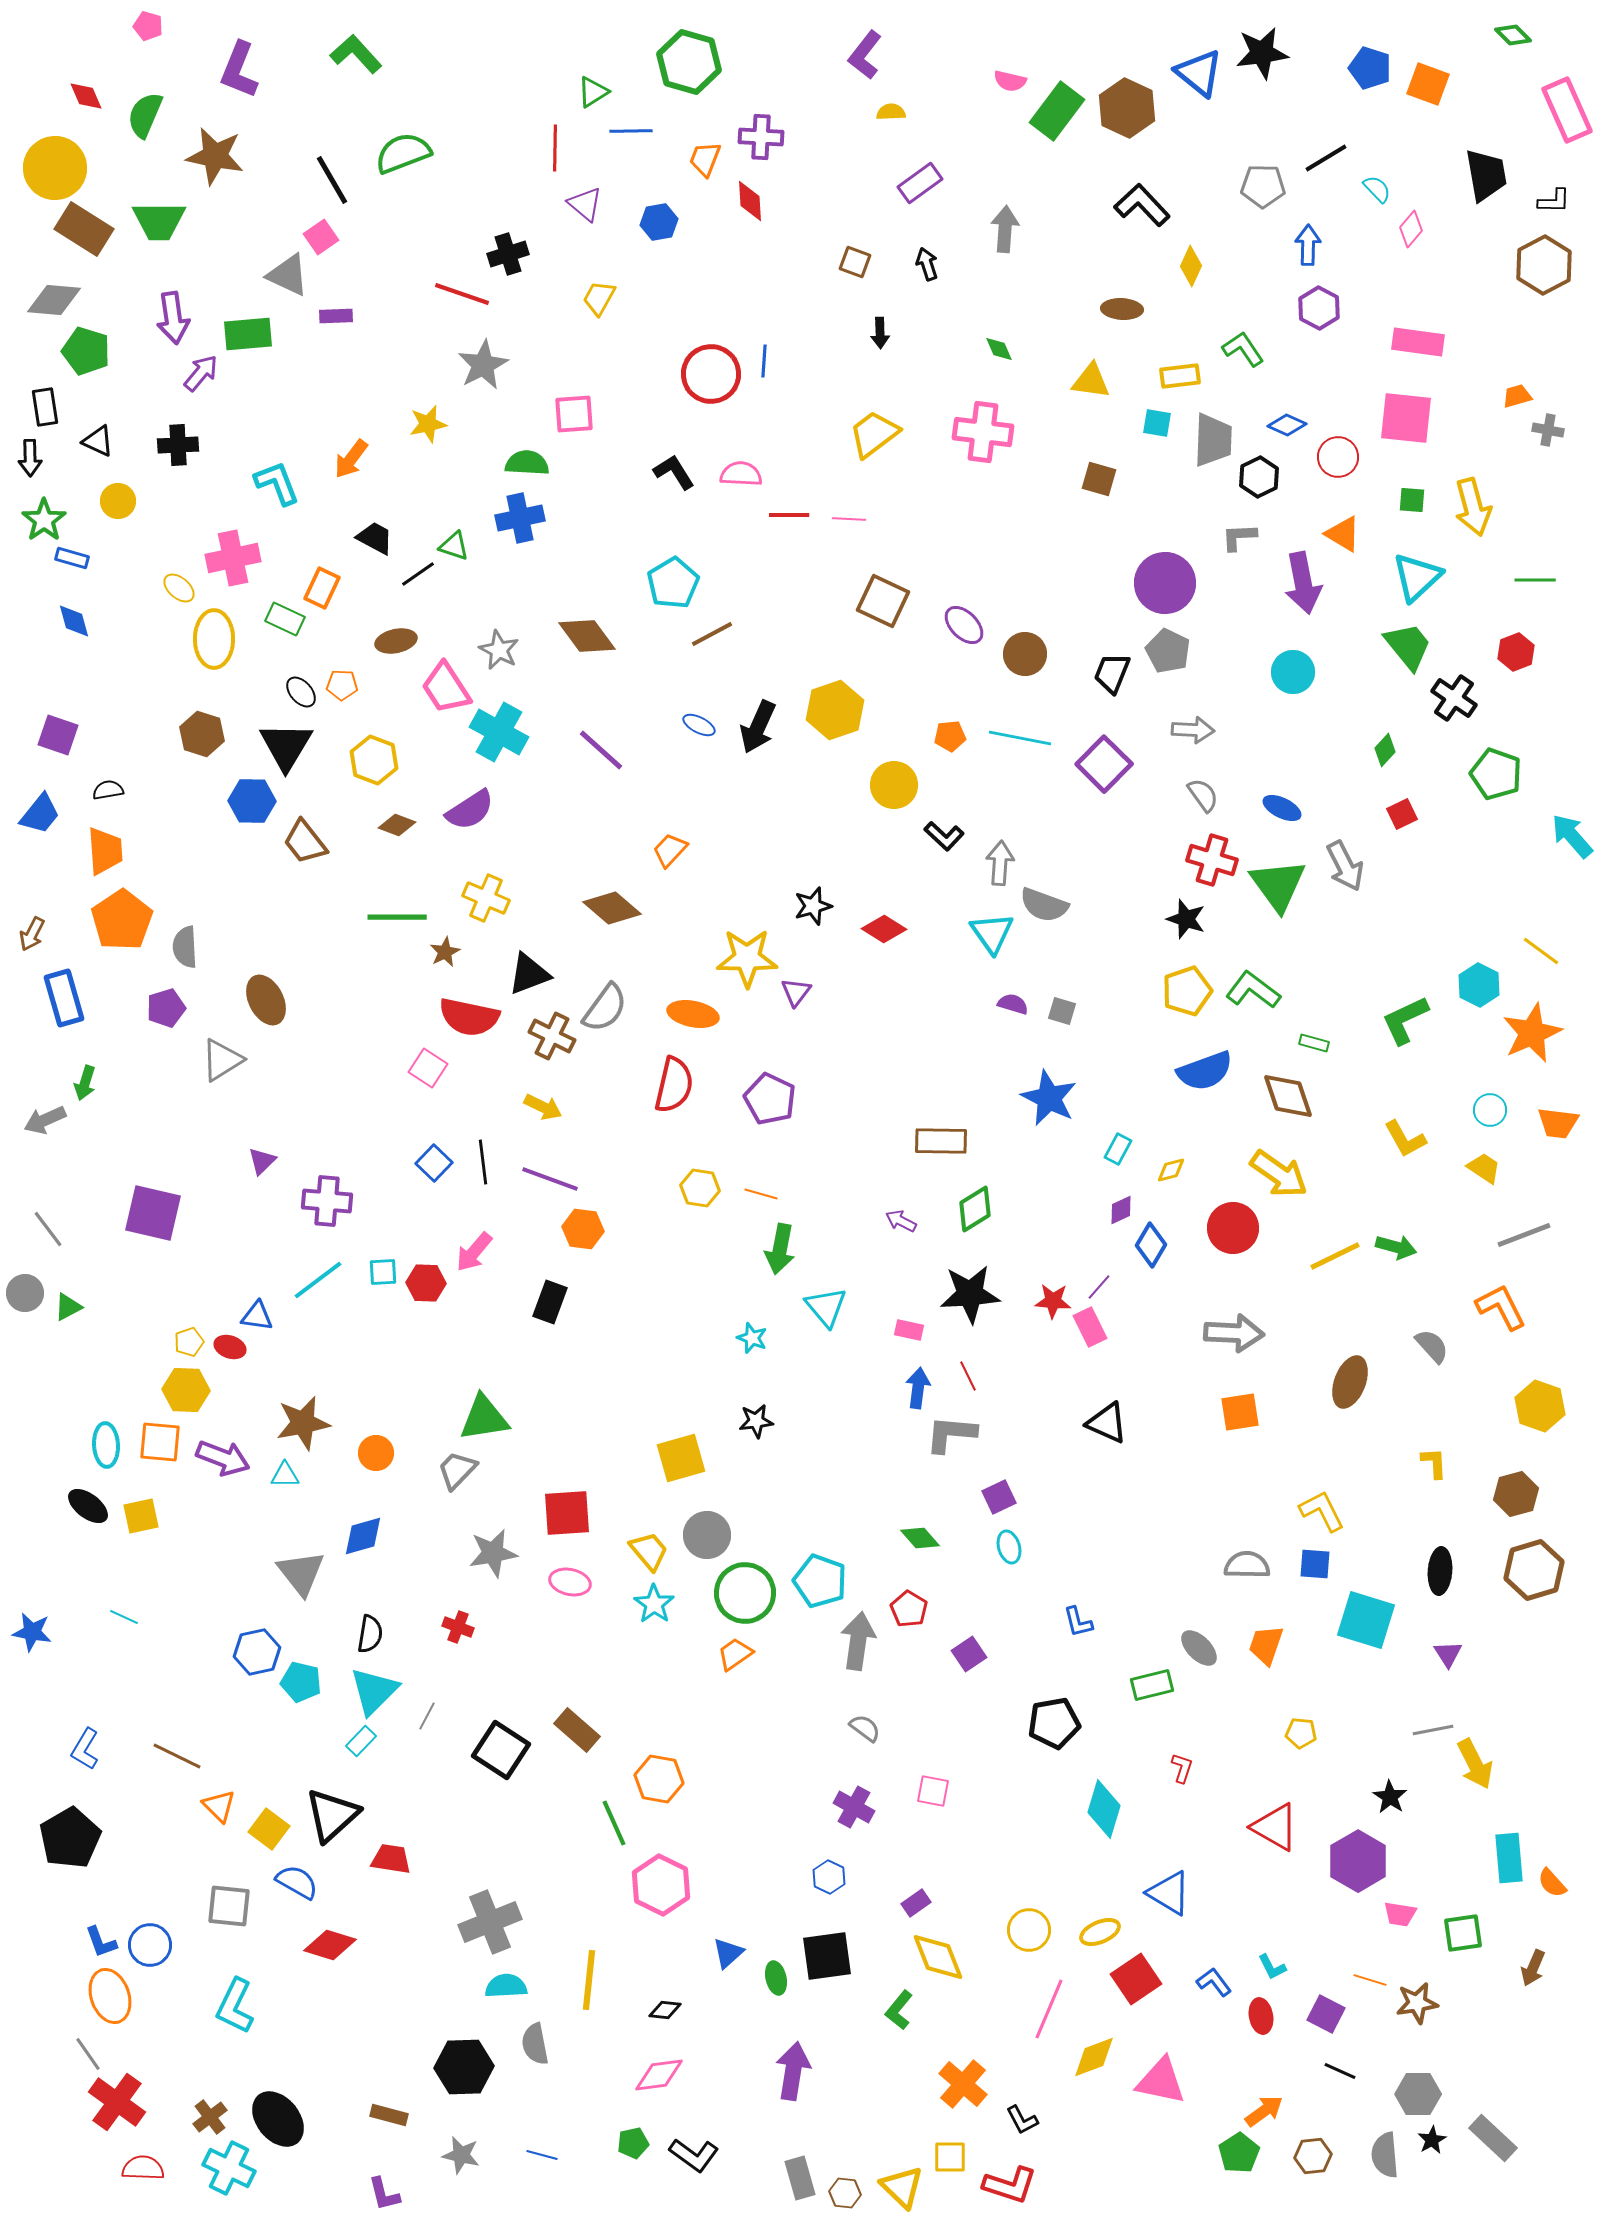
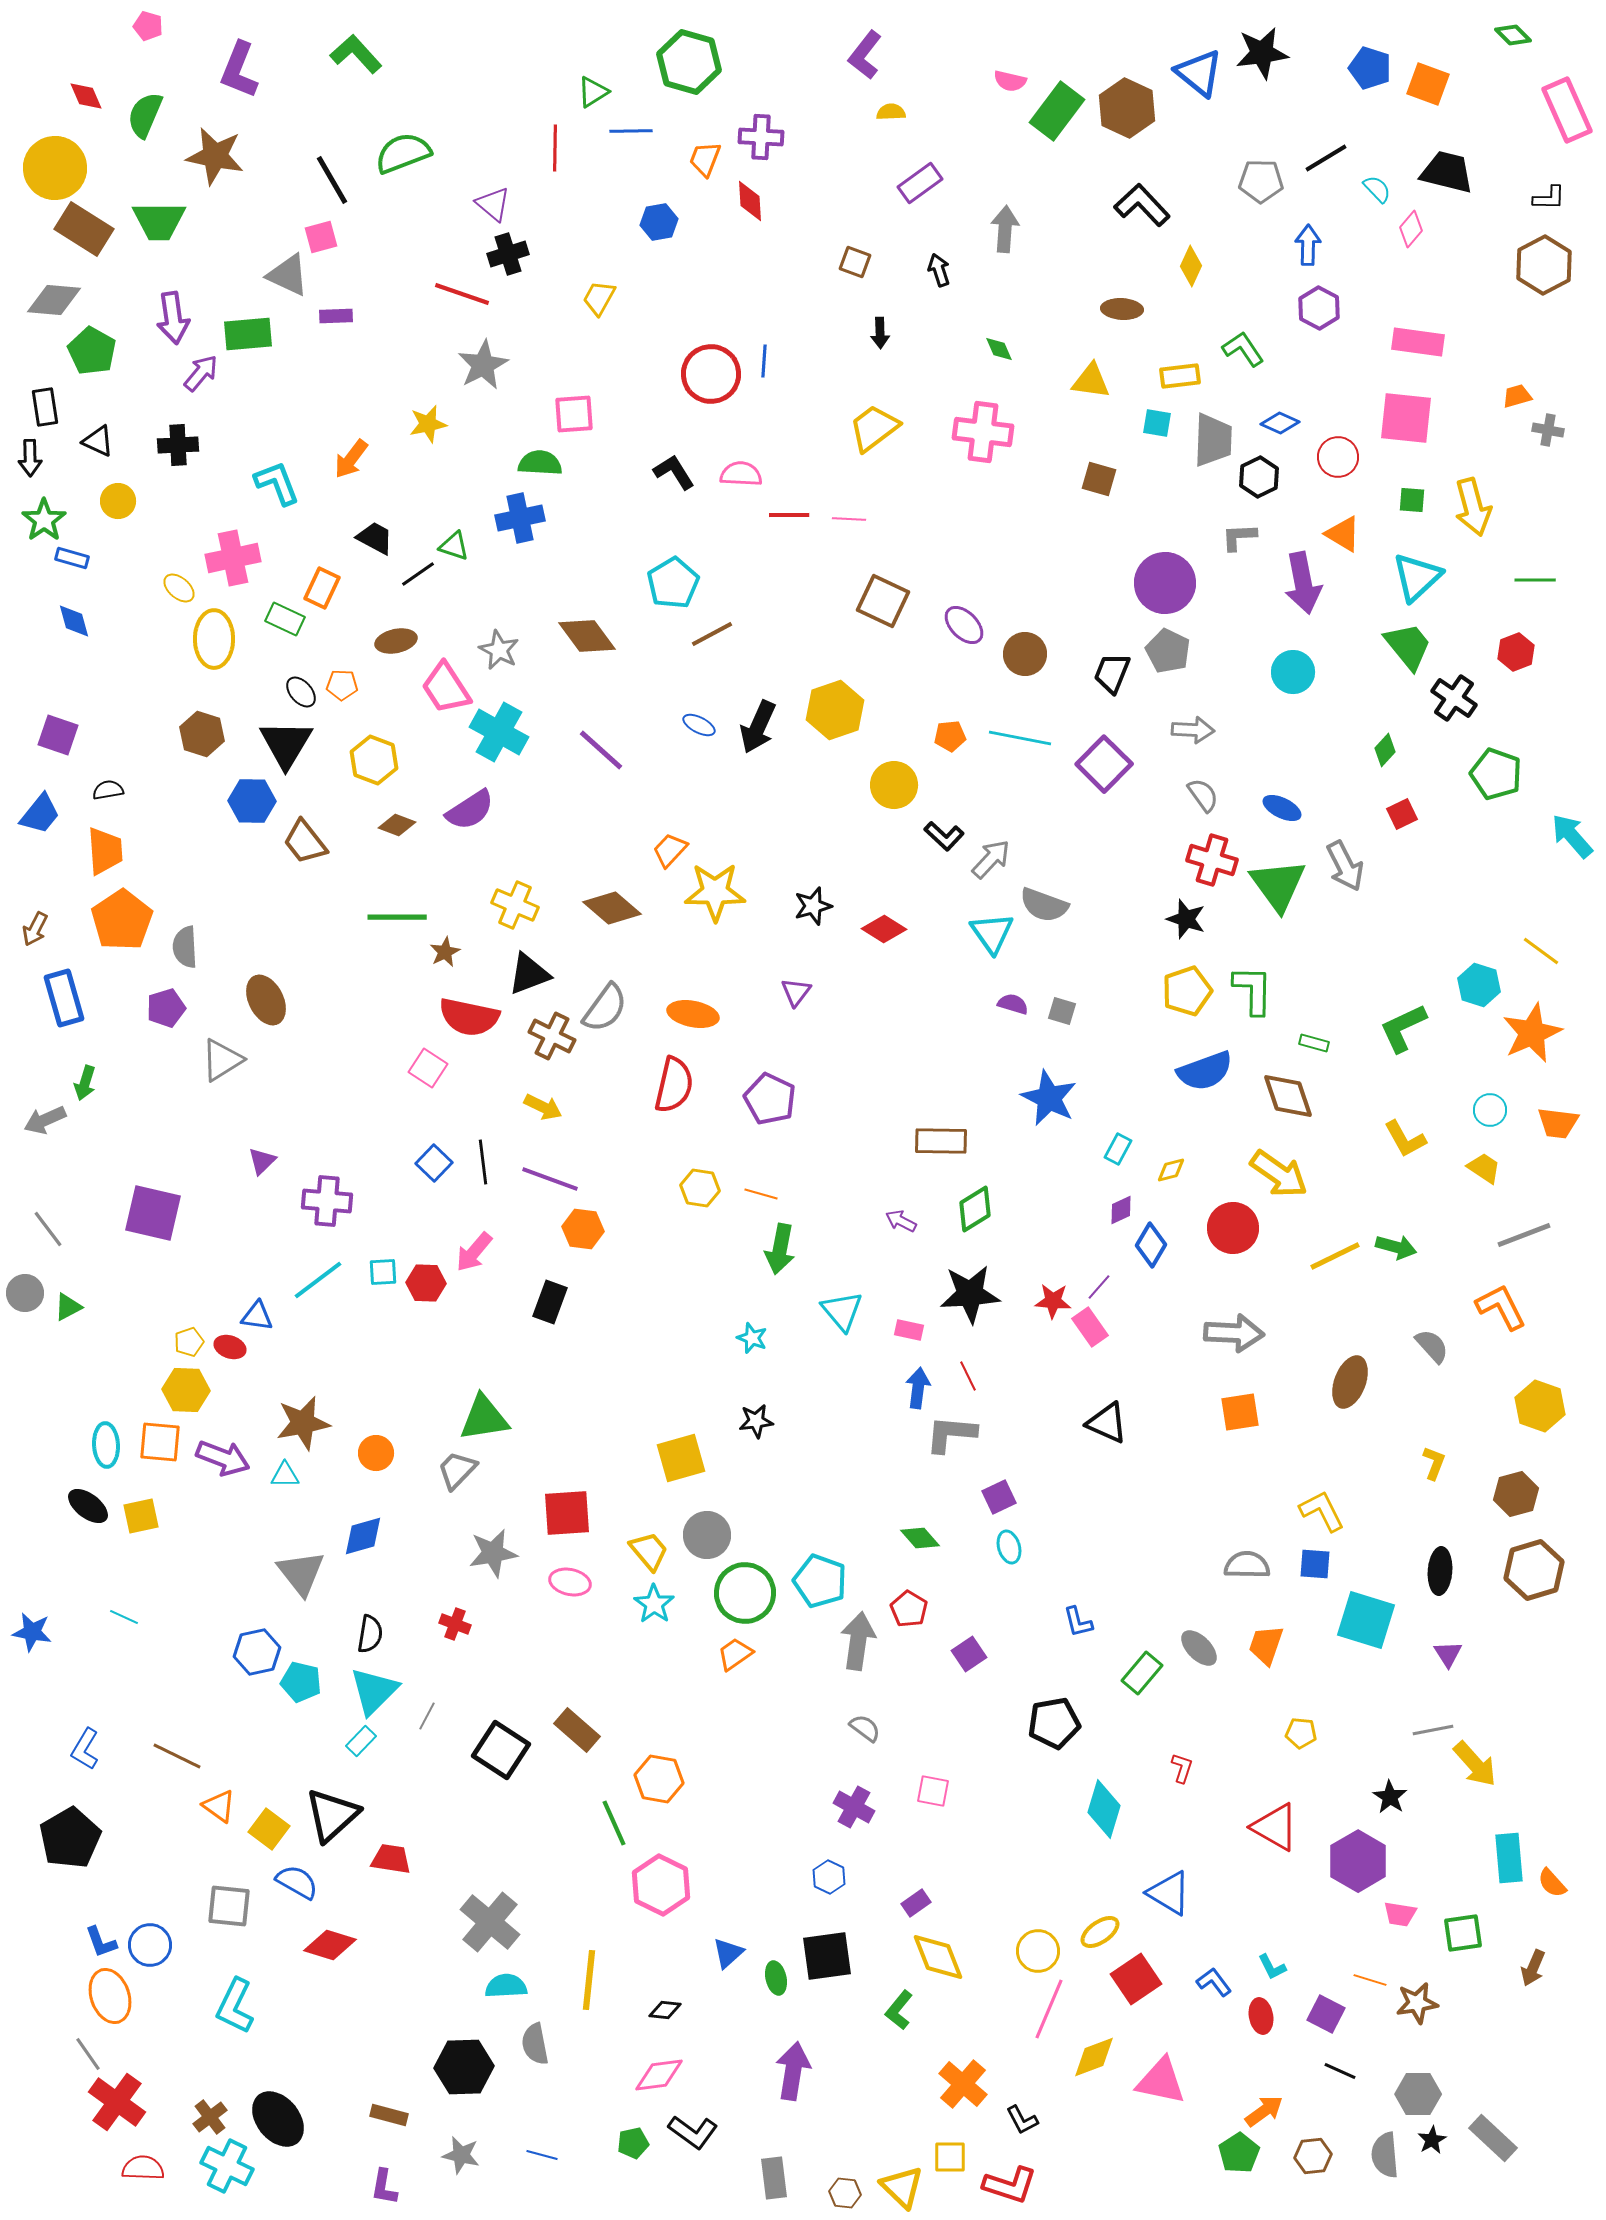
black trapezoid at (1486, 175): moved 39 px left, 3 px up; rotated 66 degrees counterclockwise
gray pentagon at (1263, 186): moved 2 px left, 5 px up
black L-shape at (1554, 201): moved 5 px left, 3 px up
purple triangle at (585, 204): moved 92 px left
pink square at (321, 237): rotated 20 degrees clockwise
black arrow at (927, 264): moved 12 px right, 6 px down
green pentagon at (86, 351): moved 6 px right; rotated 12 degrees clockwise
blue diamond at (1287, 425): moved 7 px left, 2 px up
yellow trapezoid at (874, 434): moved 6 px up
green semicircle at (527, 463): moved 13 px right
black triangle at (286, 746): moved 2 px up
gray arrow at (1000, 863): moved 9 px left, 4 px up; rotated 39 degrees clockwise
yellow cross at (486, 898): moved 29 px right, 7 px down
brown arrow at (32, 934): moved 3 px right, 5 px up
yellow star at (747, 958): moved 32 px left, 66 px up
cyan hexagon at (1479, 985): rotated 9 degrees counterclockwise
green L-shape at (1253, 990): rotated 54 degrees clockwise
green L-shape at (1405, 1020): moved 2 px left, 8 px down
cyan triangle at (826, 1307): moved 16 px right, 4 px down
pink rectangle at (1090, 1327): rotated 9 degrees counterclockwise
yellow L-shape at (1434, 1463): rotated 24 degrees clockwise
red cross at (458, 1627): moved 3 px left, 3 px up
green rectangle at (1152, 1685): moved 10 px left, 12 px up; rotated 36 degrees counterclockwise
yellow arrow at (1475, 1764): rotated 15 degrees counterclockwise
orange triangle at (219, 1806): rotated 9 degrees counterclockwise
gray cross at (490, 1922): rotated 28 degrees counterclockwise
yellow circle at (1029, 1930): moved 9 px right, 21 px down
yellow ellipse at (1100, 1932): rotated 12 degrees counterclockwise
black L-shape at (694, 2155): moved 1 px left, 23 px up
cyan cross at (229, 2168): moved 2 px left, 2 px up
gray rectangle at (800, 2178): moved 26 px left; rotated 9 degrees clockwise
purple L-shape at (384, 2194): moved 7 px up; rotated 24 degrees clockwise
